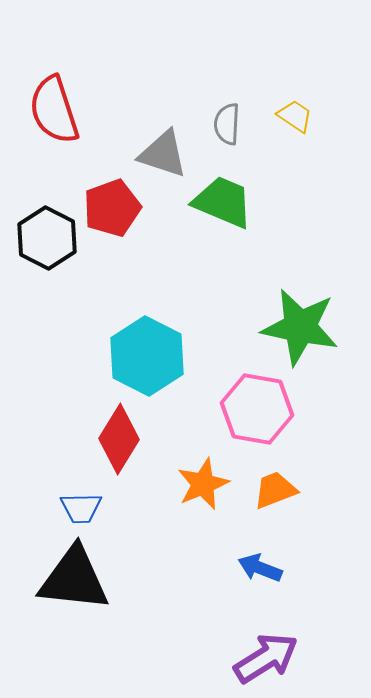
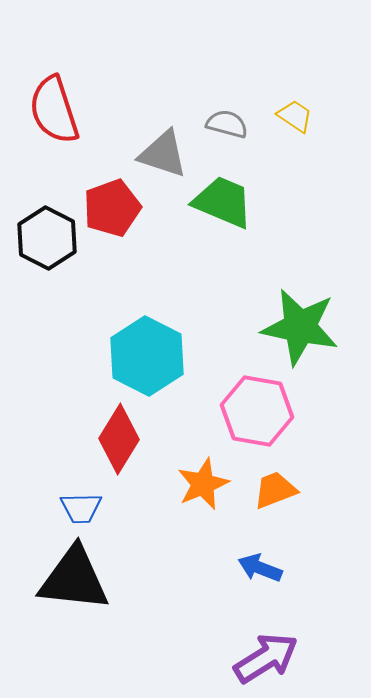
gray semicircle: rotated 102 degrees clockwise
pink hexagon: moved 2 px down
